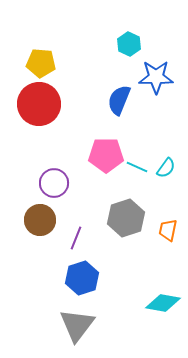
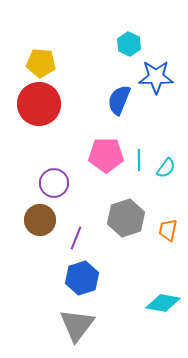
cyan line: moved 2 px right, 7 px up; rotated 65 degrees clockwise
